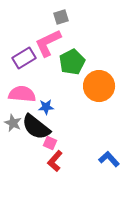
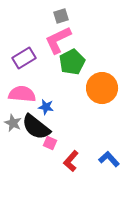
gray square: moved 1 px up
pink L-shape: moved 10 px right, 3 px up
orange circle: moved 3 px right, 2 px down
blue star: rotated 14 degrees clockwise
red L-shape: moved 16 px right
